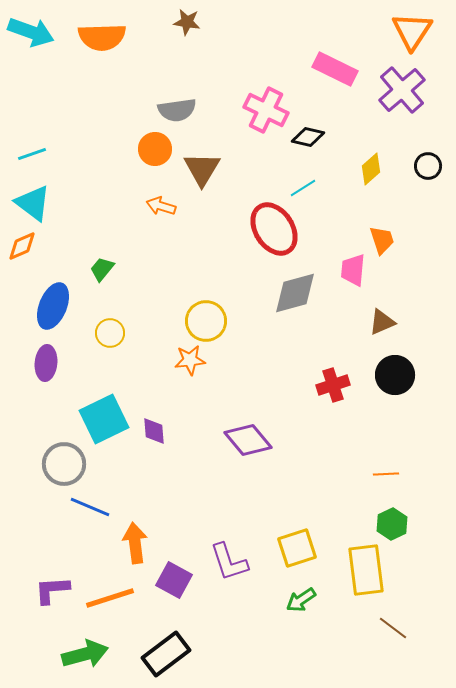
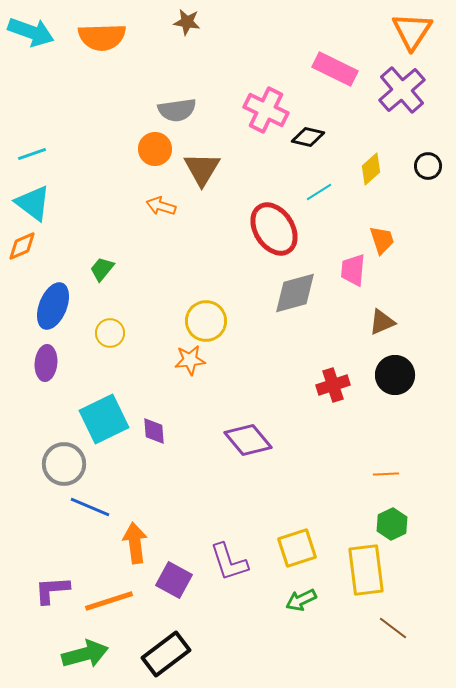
cyan line at (303, 188): moved 16 px right, 4 px down
orange line at (110, 598): moved 1 px left, 3 px down
green arrow at (301, 600): rotated 8 degrees clockwise
